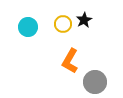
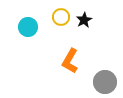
yellow circle: moved 2 px left, 7 px up
gray circle: moved 10 px right
